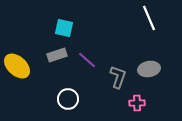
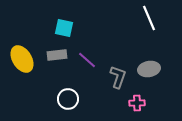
gray rectangle: rotated 12 degrees clockwise
yellow ellipse: moved 5 px right, 7 px up; rotated 16 degrees clockwise
